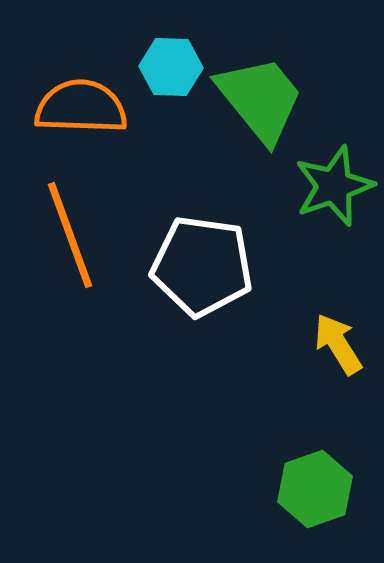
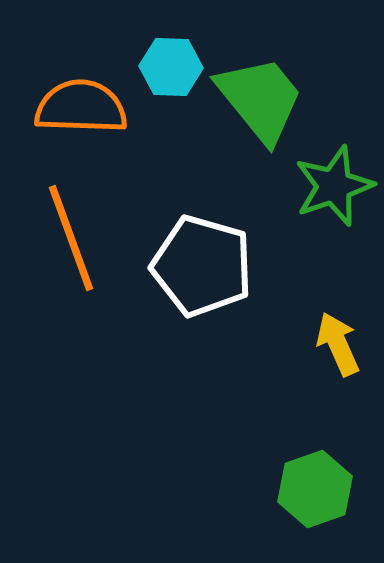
orange line: moved 1 px right, 3 px down
white pentagon: rotated 8 degrees clockwise
yellow arrow: rotated 8 degrees clockwise
